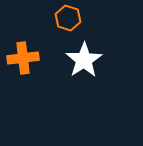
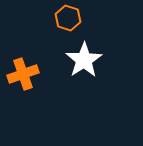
orange cross: moved 16 px down; rotated 12 degrees counterclockwise
